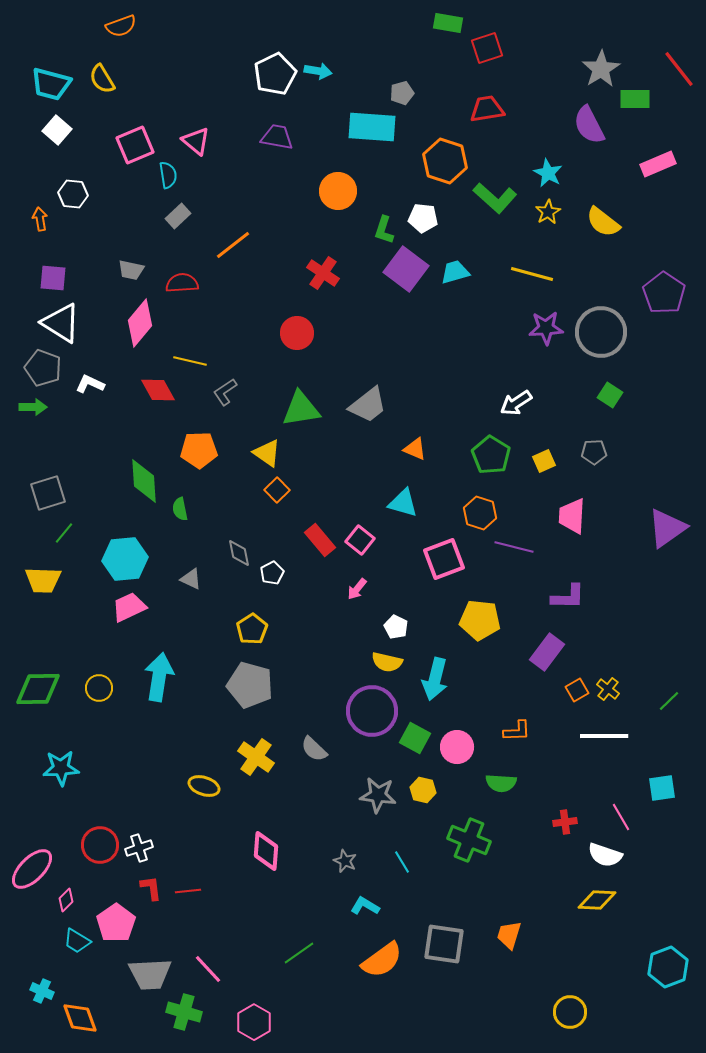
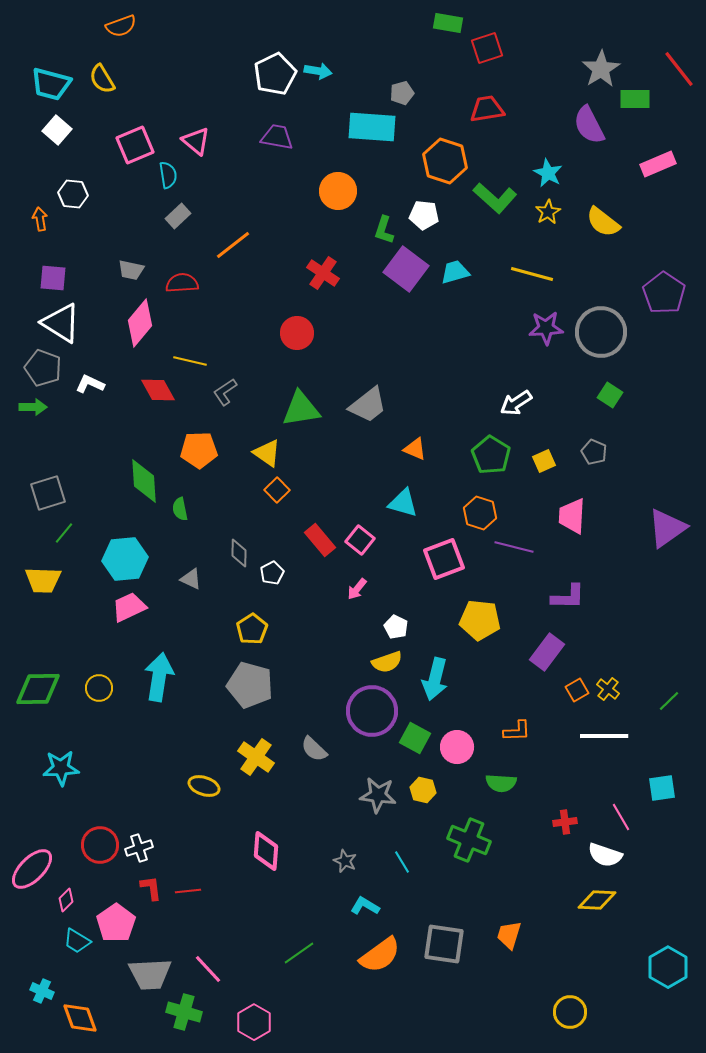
white pentagon at (423, 218): moved 1 px right, 3 px up
gray pentagon at (594, 452): rotated 25 degrees clockwise
gray diamond at (239, 553): rotated 12 degrees clockwise
yellow semicircle at (387, 662): rotated 32 degrees counterclockwise
orange semicircle at (382, 960): moved 2 px left, 5 px up
cyan hexagon at (668, 967): rotated 9 degrees counterclockwise
